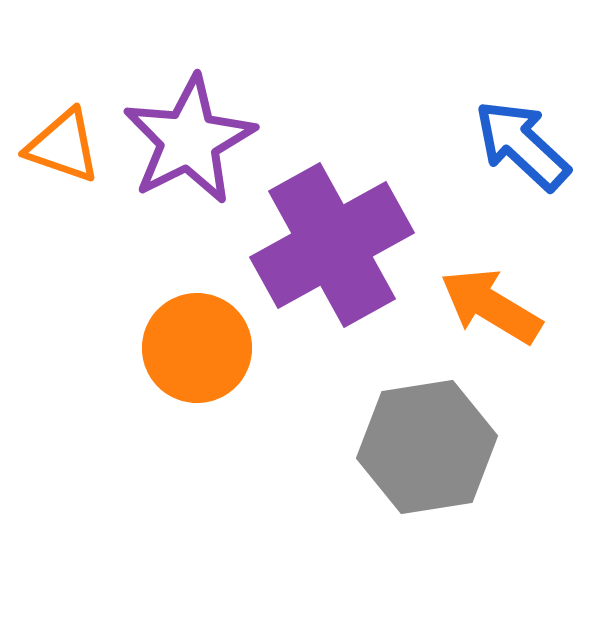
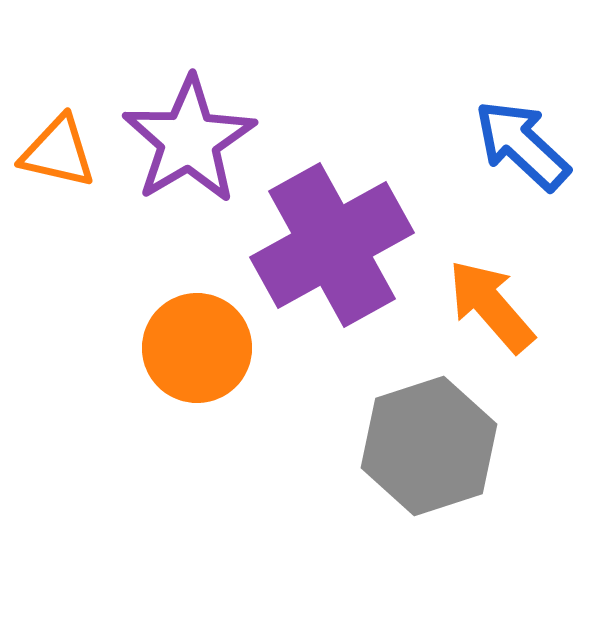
purple star: rotated 4 degrees counterclockwise
orange triangle: moved 5 px left, 6 px down; rotated 6 degrees counterclockwise
orange arrow: rotated 18 degrees clockwise
gray hexagon: moved 2 px right, 1 px up; rotated 9 degrees counterclockwise
